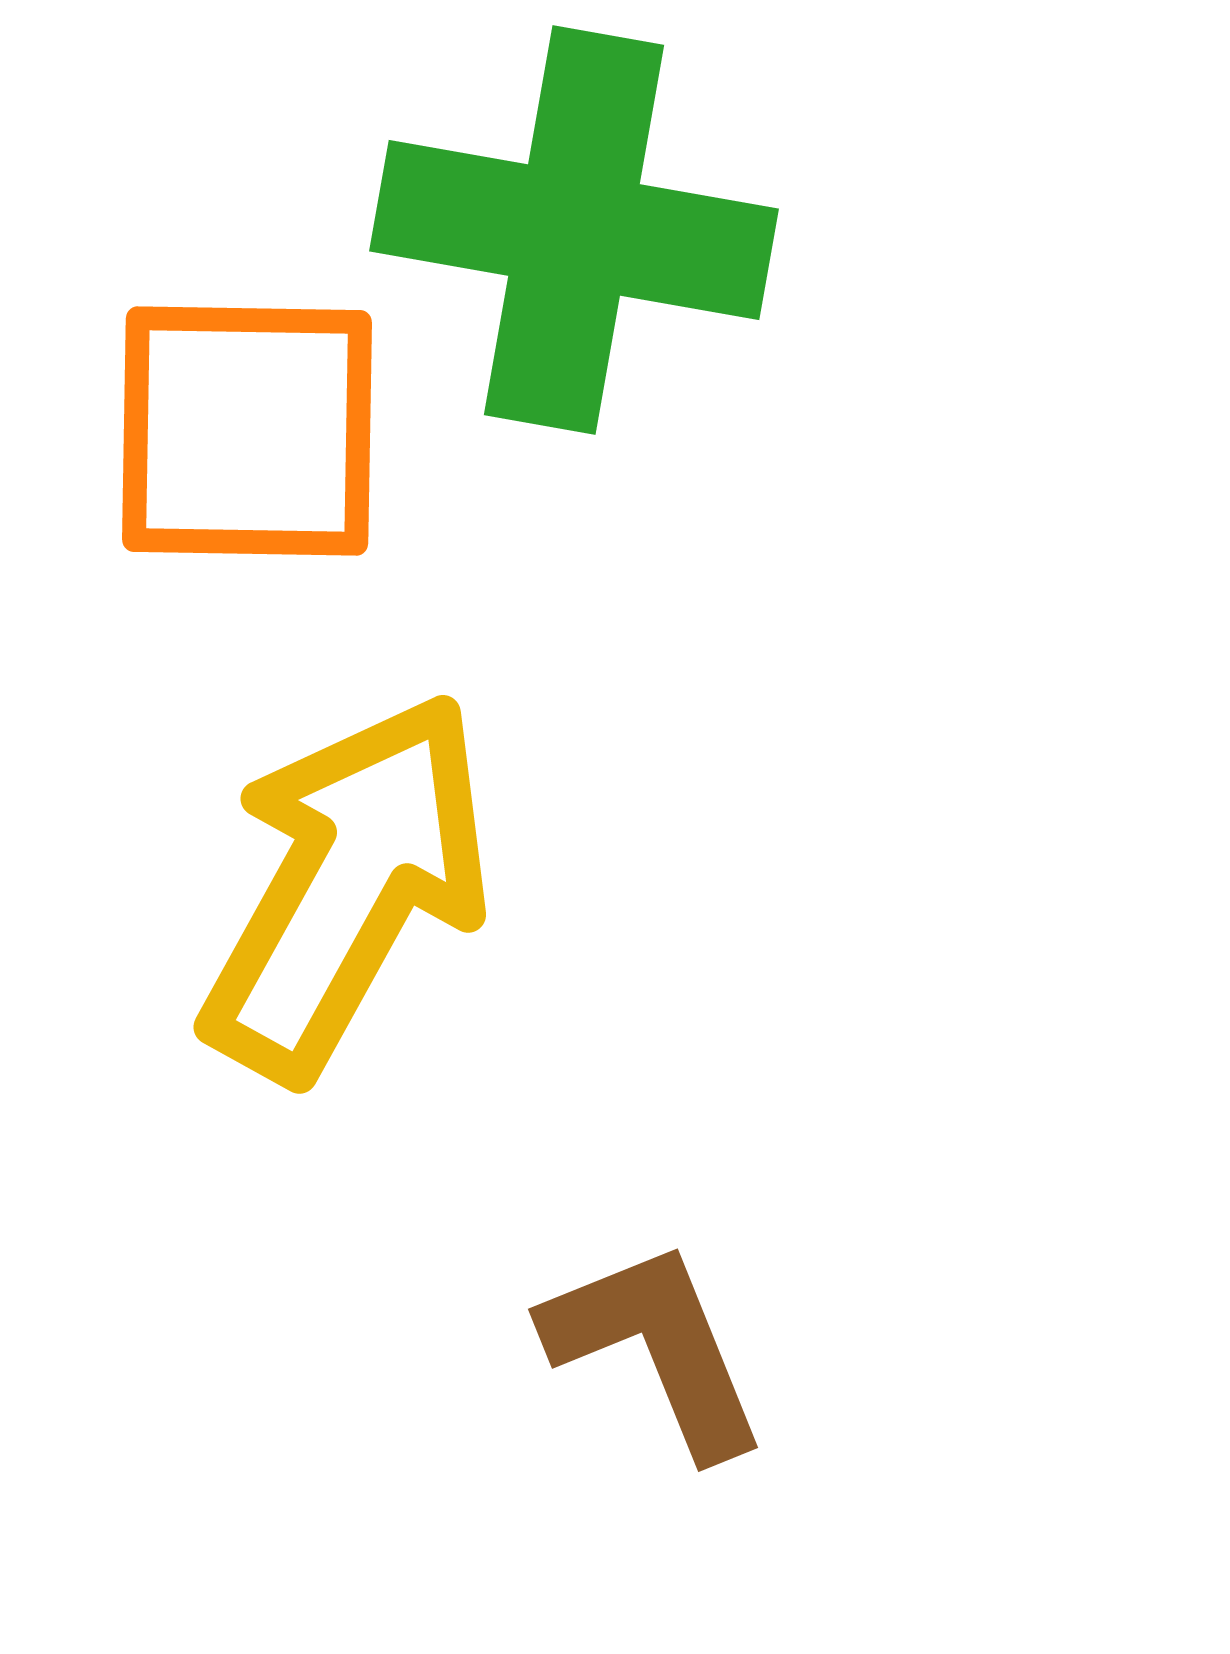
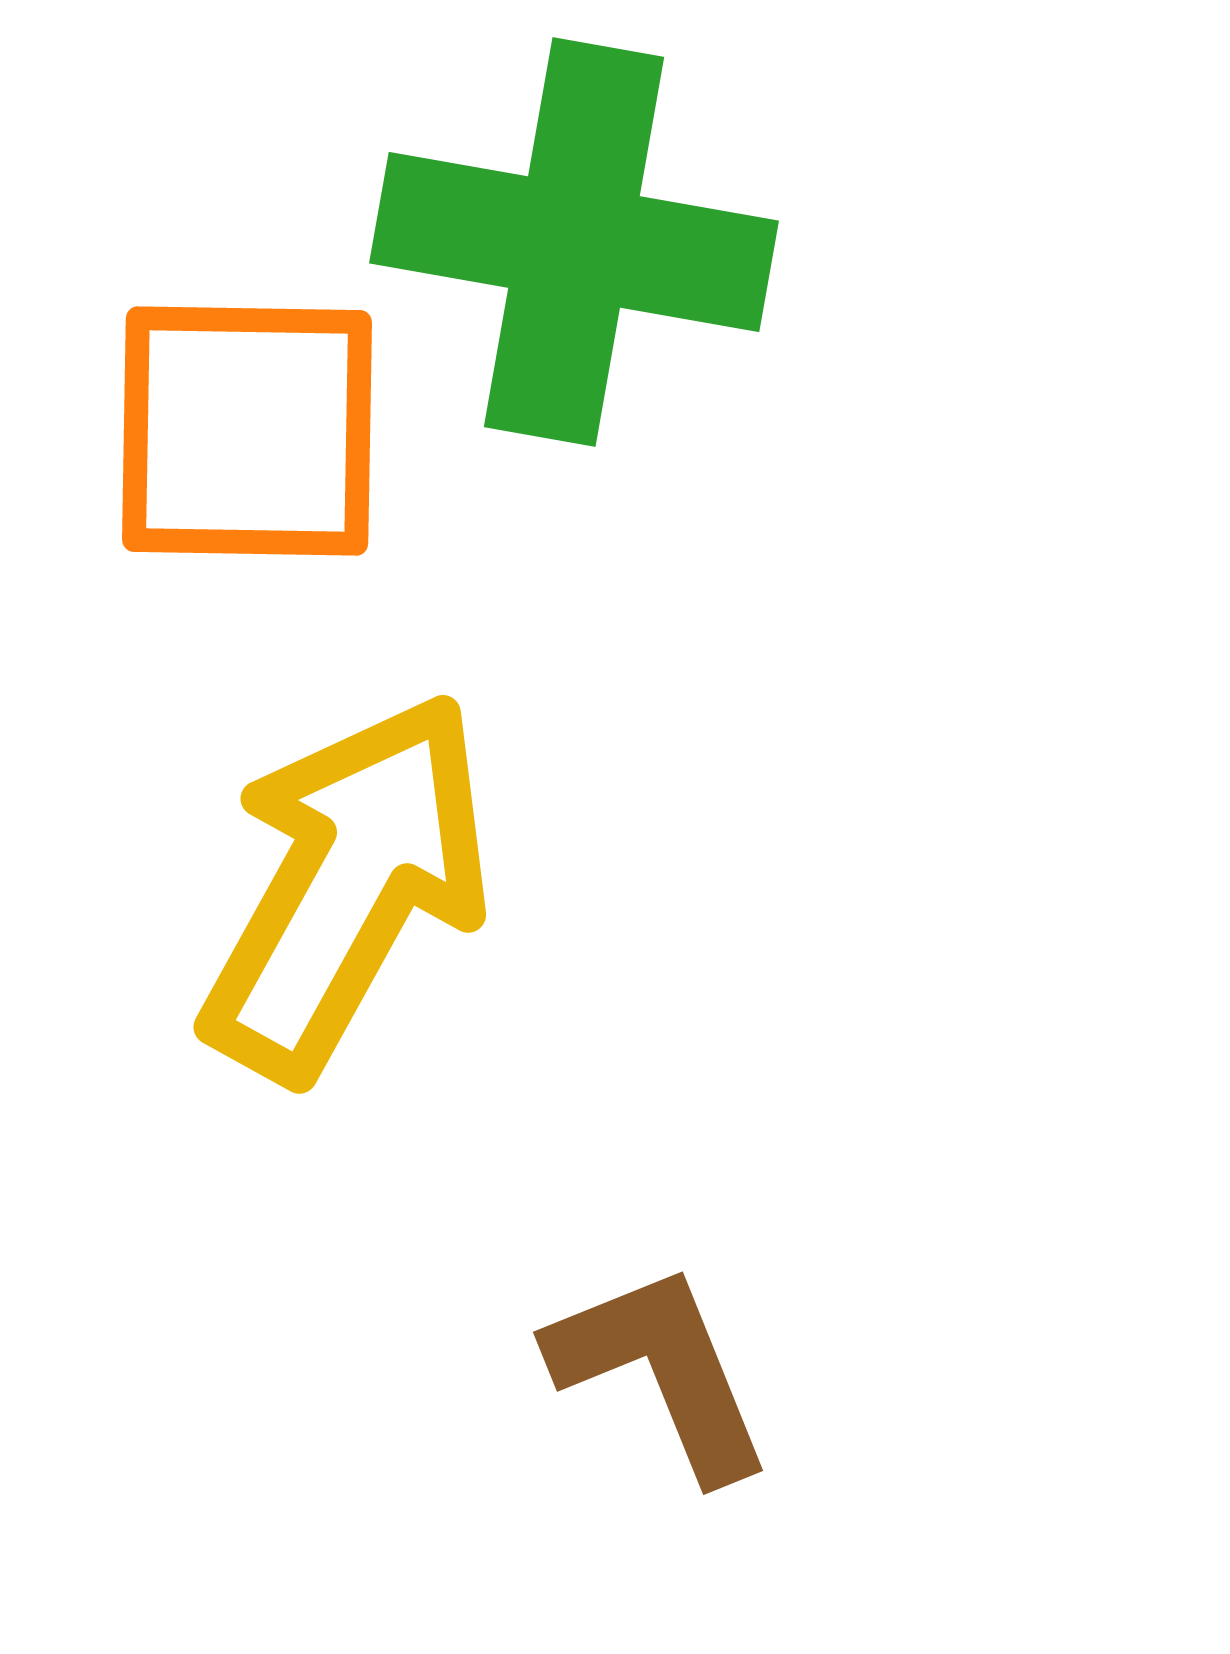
green cross: moved 12 px down
brown L-shape: moved 5 px right, 23 px down
